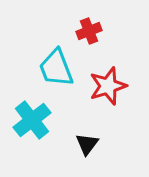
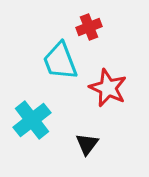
red cross: moved 4 px up
cyan trapezoid: moved 4 px right, 7 px up
red star: moved 2 px down; rotated 30 degrees counterclockwise
